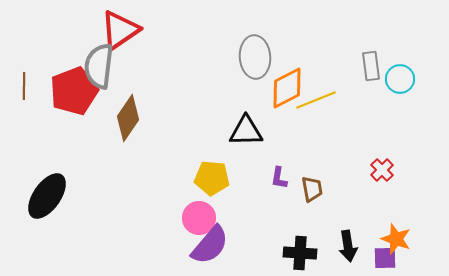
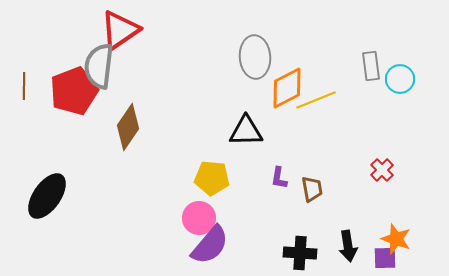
brown diamond: moved 9 px down
